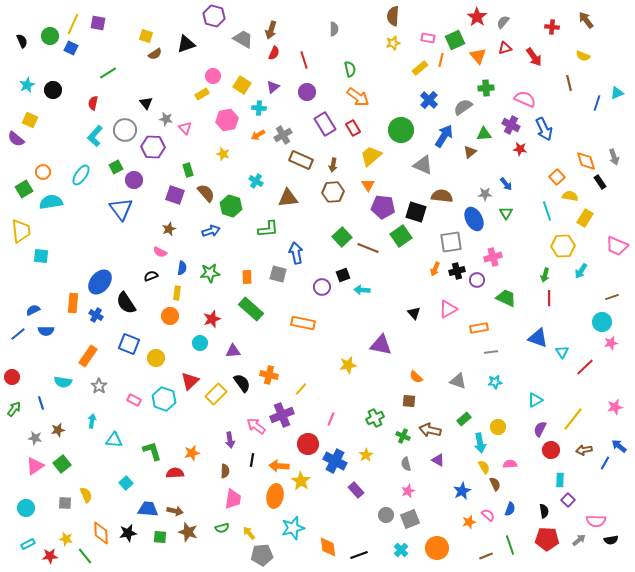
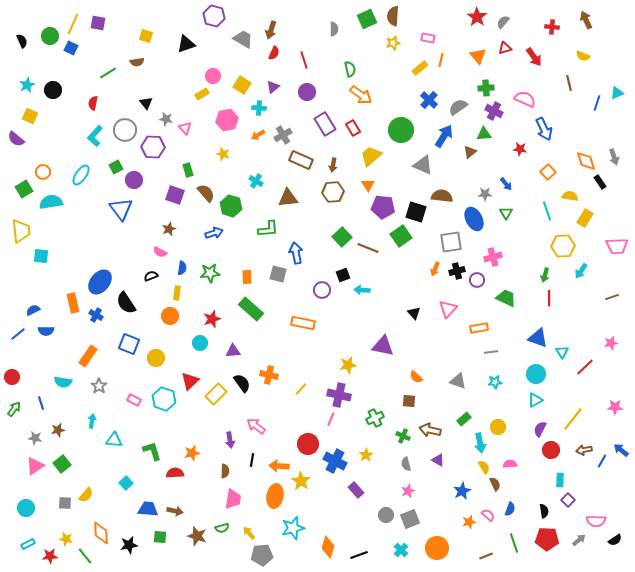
brown arrow at (586, 20): rotated 12 degrees clockwise
green square at (455, 40): moved 88 px left, 21 px up
brown semicircle at (155, 54): moved 18 px left, 8 px down; rotated 24 degrees clockwise
orange arrow at (358, 97): moved 3 px right, 2 px up
gray semicircle at (463, 107): moved 5 px left
yellow square at (30, 120): moved 4 px up
purple cross at (511, 125): moved 17 px left, 14 px up
orange square at (557, 177): moved 9 px left, 5 px up
blue arrow at (211, 231): moved 3 px right, 2 px down
pink trapezoid at (617, 246): rotated 25 degrees counterclockwise
purple circle at (322, 287): moved 3 px down
orange rectangle at (73, 303): rotated 18 degrees counterclockwise
pink triangle at (448, 309): rotated 18 degrees counterclockwise
cyan circle at (602, 322): moved 66 px left, 52 px down
purple triangle at (381, 345): moved 2 px right, 1 px down
pink star at (615, 407): rotated 14 degrees clockwise
purple cross at (282, 415): moved 57 px right, 20 px up; rotated 35 degrees clockwise
blue arrow at (619, 446): moved 2 px right, 4 px down
blue line at (605, 463): moved 3 px left, 2 px up
yellow semicircle at (86, 495): rotated 63 degrees clockwise
brown star at (188, 532): moved 9 px right, 4 px down
black star at (128, 533): moved 1 px right, 12 px down
black semicircle at (611, 540): moved 4 px right; rotated 24 degrees counterclockwise
green line at (510, 545): moved 4 px right, 2 px up
orange diamond at (328, 547): rotated 25 degrees clockwise
